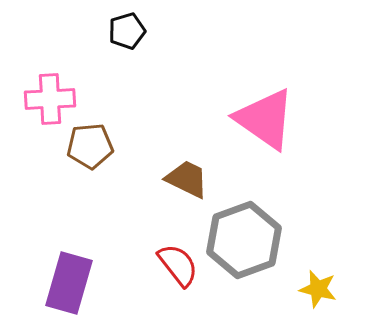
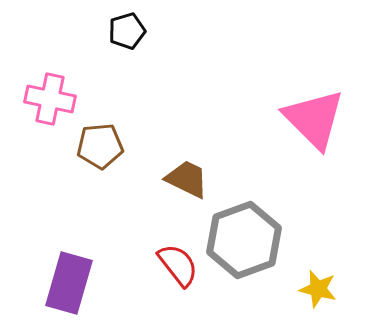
pink cross: rotated 15 degrees clockwise
pink triangle: moved 49 px right; rotated 10 degrees clockwise
brown pentagon: moved 10 px right
